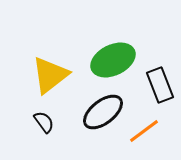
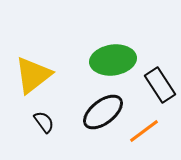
green ellipse: rotated 18 degrees clockwise
yellow triangle: moved 17 px left
black rectangle: rotated 12 degrees counterclockwise
